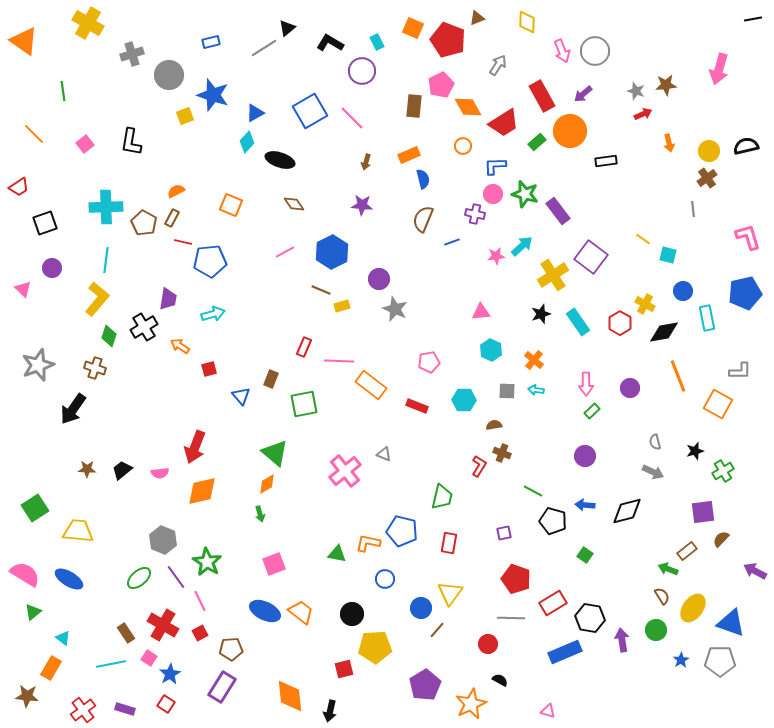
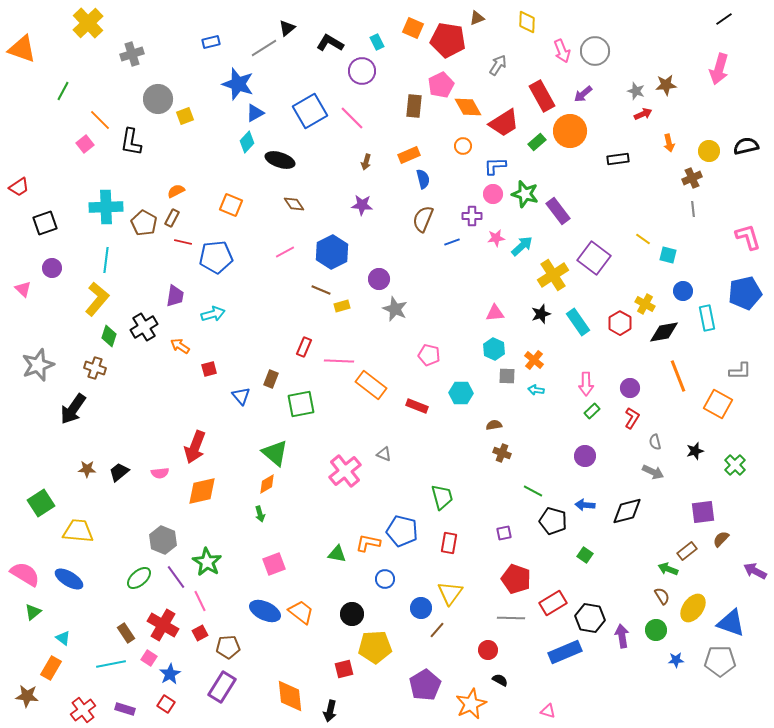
black line at (753, 19): moved 29 px left; rotated 24 degrees counterclockwise
yellow cross at (88, 23): rotated 16 degrees clockwise
red pentagon at (448, 40): rotated 12 degrees counterclockwise
orange triangle at (24, 41): moved 2 px left, 8 px down; rotated 16 degrees counterclockwise
gray circle at (169, 75): moved 11 px left, 24 px down
green line at (63, 91): rotated 36 degrees clockwise
blue star at (213, 95): moved 25 px right, 11 px up
orange line at (34, 134): moved 66 px right, 14 px up
black rectangle at (606, 161): moved 12 px right, 2 px up
brown cross at (707, 178): moved 15 px left; rotated 12 degrees clockwise
purple cross at (475, 214): moved 3 px left, 2 px down; rotated 12 degrees counterclockwise
pink star at (496, 256): moved 18 px up
purple square at (591, 257): moved 3 px right, 1 px down
blue pentagon at (210, 261): moved 6 px right, 4 px up
purple trapezoid at (168, 299): moved 7 px right, 3 px up
pink triangle at (481, 312): moved 14 px right, 1 px down
cyan hexagon at (491, 350): moved 3 px right, 1 px up
pink pentagon at (429, 362): moved 7 px up; rotated 25 degrees clockwise
gray square at (507, 391): moved 15 px up
cyan hexagon at (464, 400): moved 3 px left, 7 px up
green square at (304, 404): moved 3 px left
red L-shape at (479, 466): moved 153 px right, 48 px up
black trapezoid at (122, 470): moved 3 px left, 2 px down
green cross at (723, 471): moved 12 px right, 6 px up; rotated 15 degrees counterclockwise
green trapezoid at (442, 497): rotated 28 degrees counterclockwise
green square at (35, 508): moved 6 px right, 5 px up
purple arrow at (622, 640): moved 4 px up
red circle at (488, 644): moved 6 px down
brown pentagon at (231, 649): moved 3 px left, 2 px up
blue star at (681, 660): moved 5 px left; rotated 28 degrees clockwise
